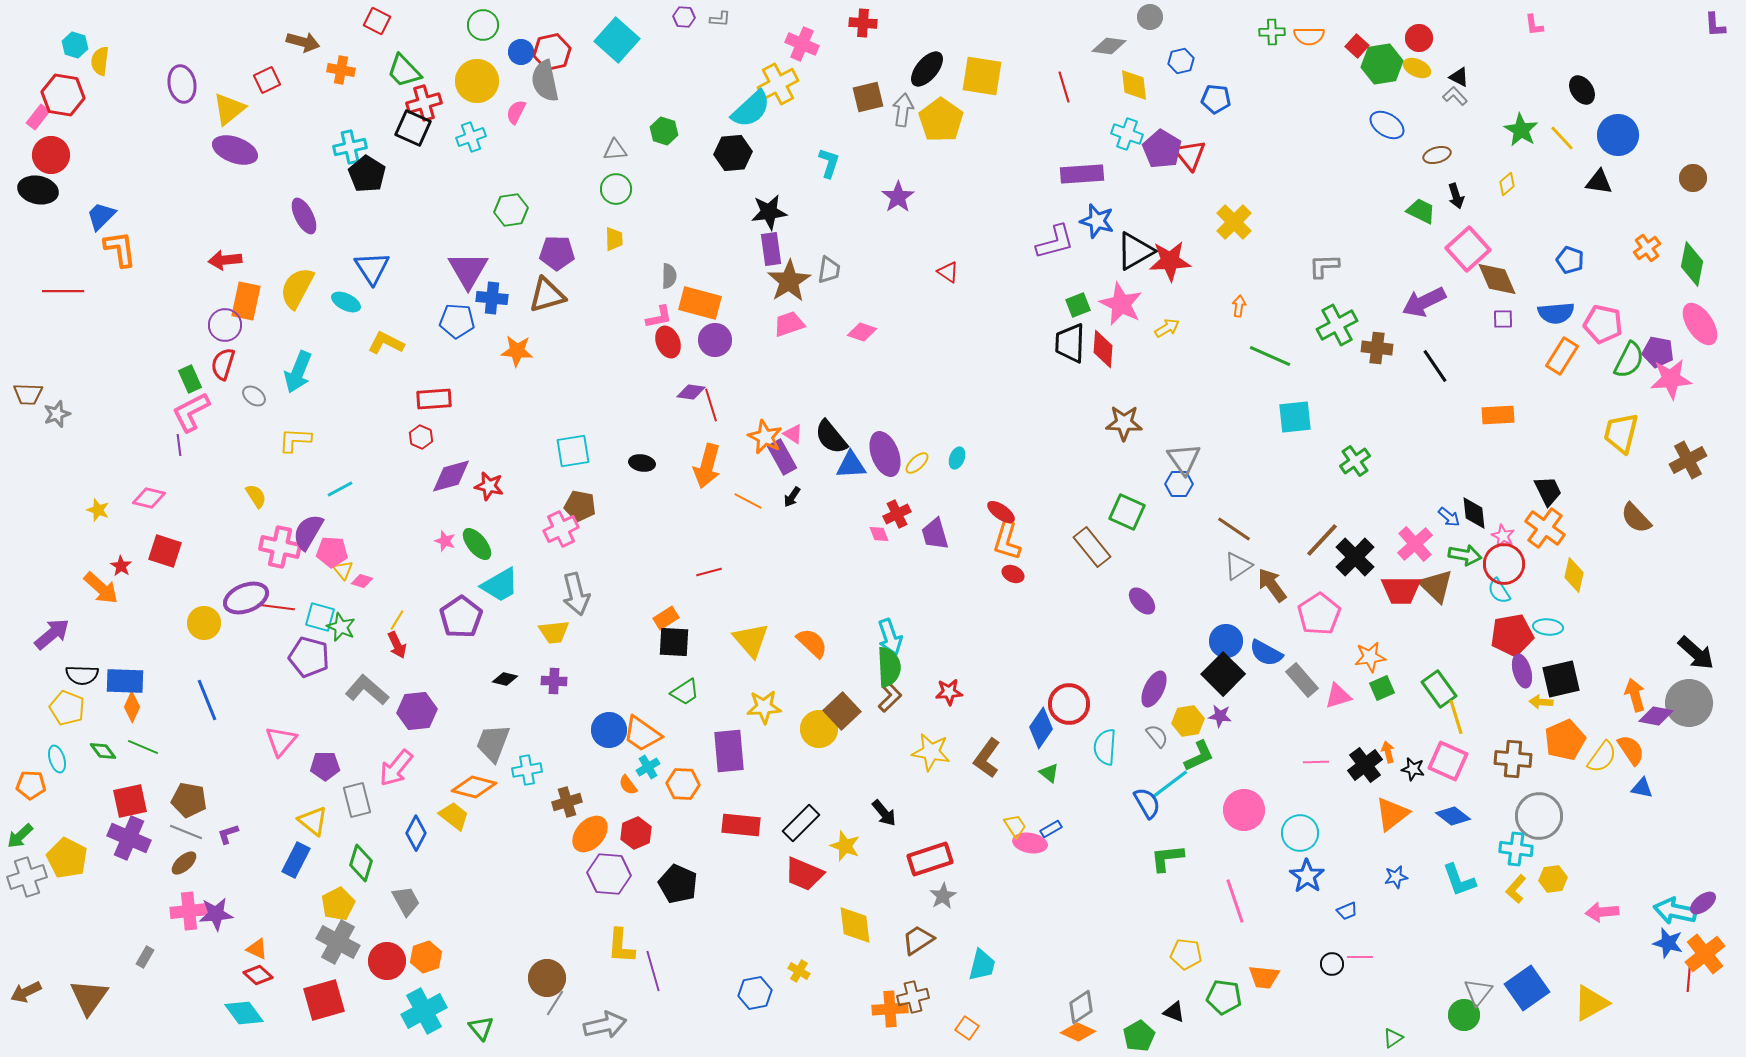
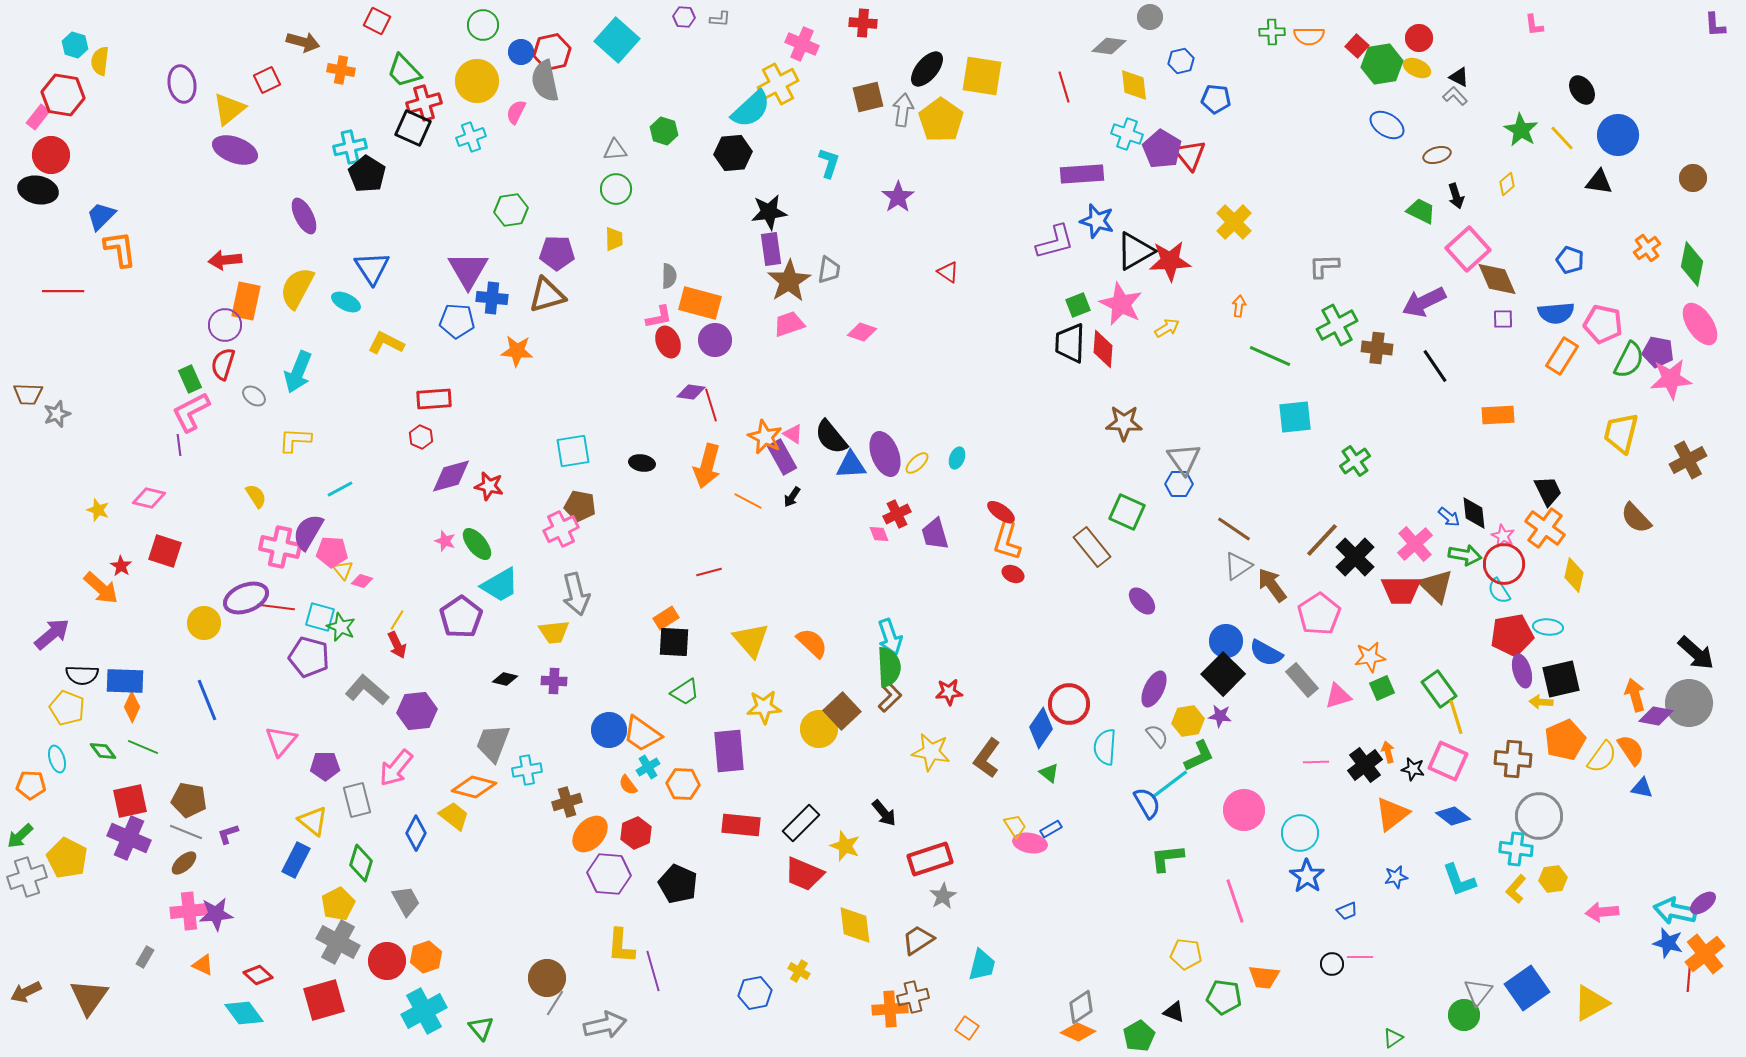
orange triangle at (257, 949): moved 54 px left, 16 px down
